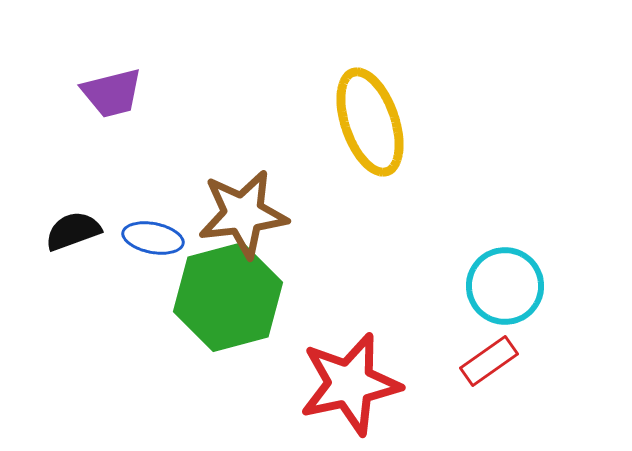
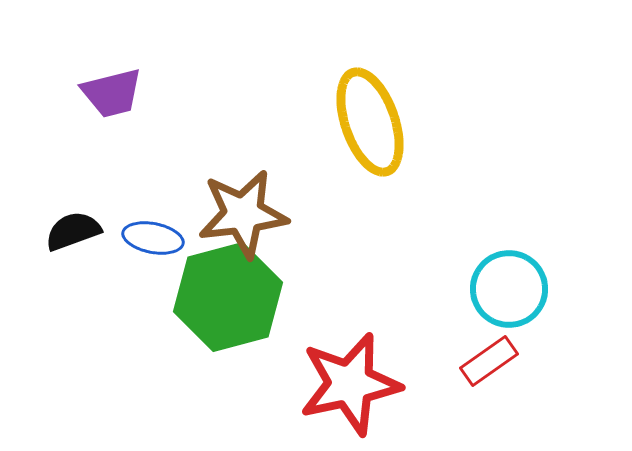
cyan circle: moved 4 px right, 3 px down
